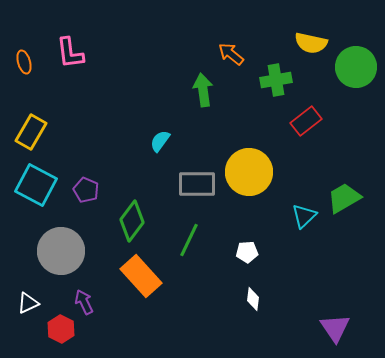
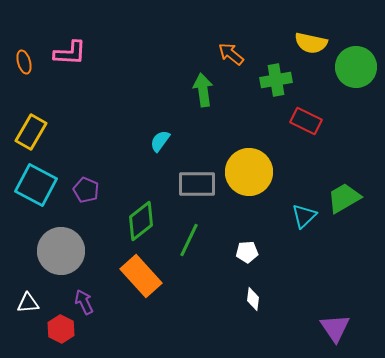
pink L-shape: rotated 80 degrees counterclockwise
red rectangle: rotated 64 degrees clockwise
green diamond: moved 9 px right; rotated 15 degrees clockwise
white triangle: rotated 20 degrees clockwise
